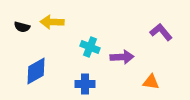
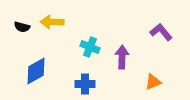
purple arrow: rotated 85 degrees counterclockwise
orange triangle: moved 2 px right; rotated 30 degrees counterclockwise
